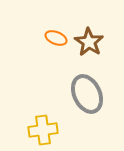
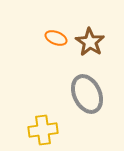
brown star: moved 1 px right
